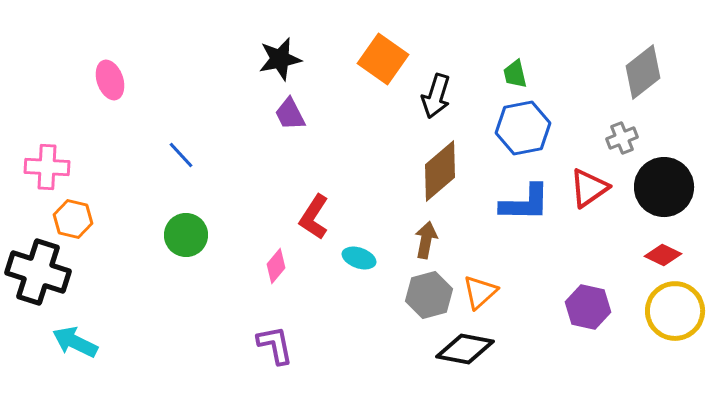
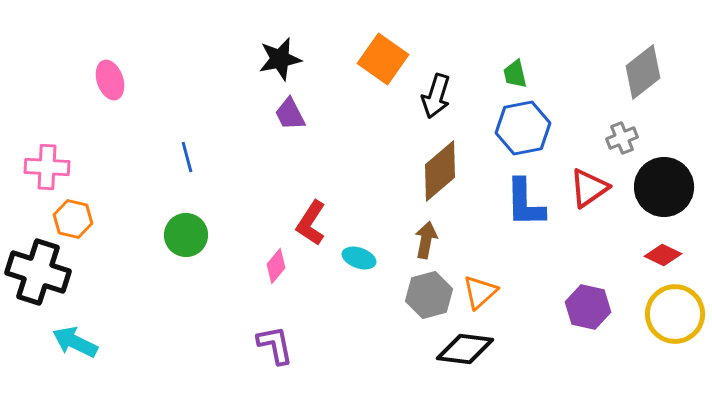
blue line: moved 6 px right, 2 px down; rotated 28 degrees clockwise
blue L-shape: rotated 88 degrees clockwise
red L-shape: moved 3 px left, 6 px down
yellow circle: moved 3 px down
black diamond: rotated 4 degrees counterclockwise
